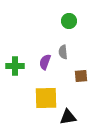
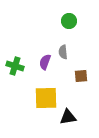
green cross: rotated 18 degrees clockwise
